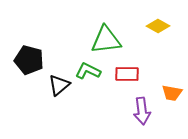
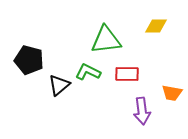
yellow diamond: moved 2 px left; rotated 30 degrees counterclockwise
green L-shape: moved 1 px down
